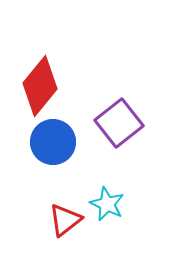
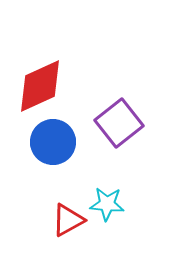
red diamond: rotated 26 degrees clockwise
cyan star: rotated 20 degrees counterclockwise
red triangle: moved 3 px right; rotated 9 degrees clockwise
